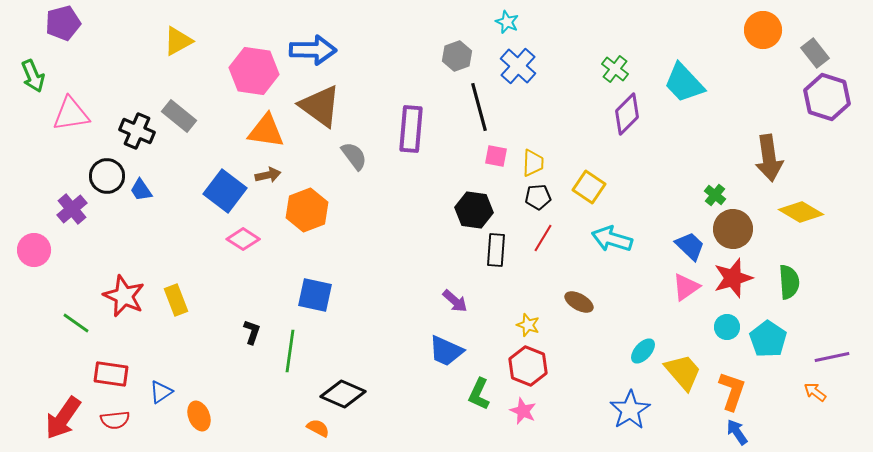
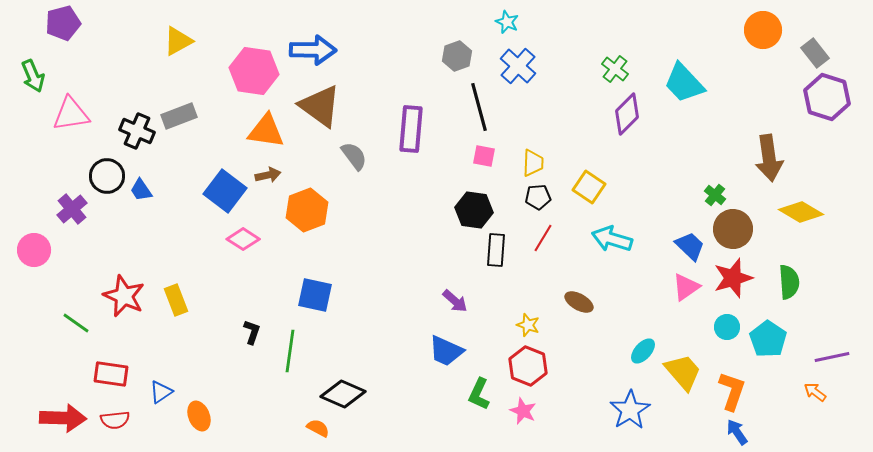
gray rectangle at (179, 116): rotated 60 degrees counterclockwise
pink square at (496, 156): moved 12 px left
red arrow at (63, 418): rotated 123 degrees counterclockwise
